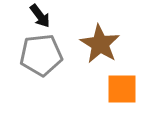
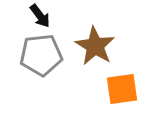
brown star: moved 5 px left, 2 px down
orange square: rotated 8 degrees counterclockwise
